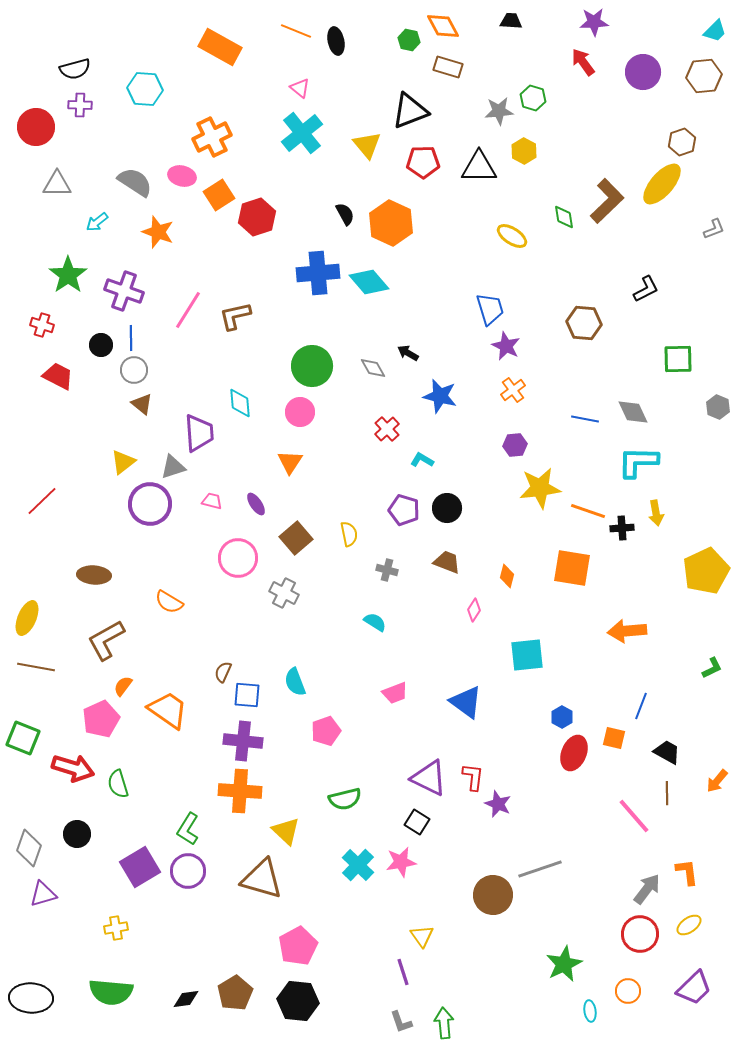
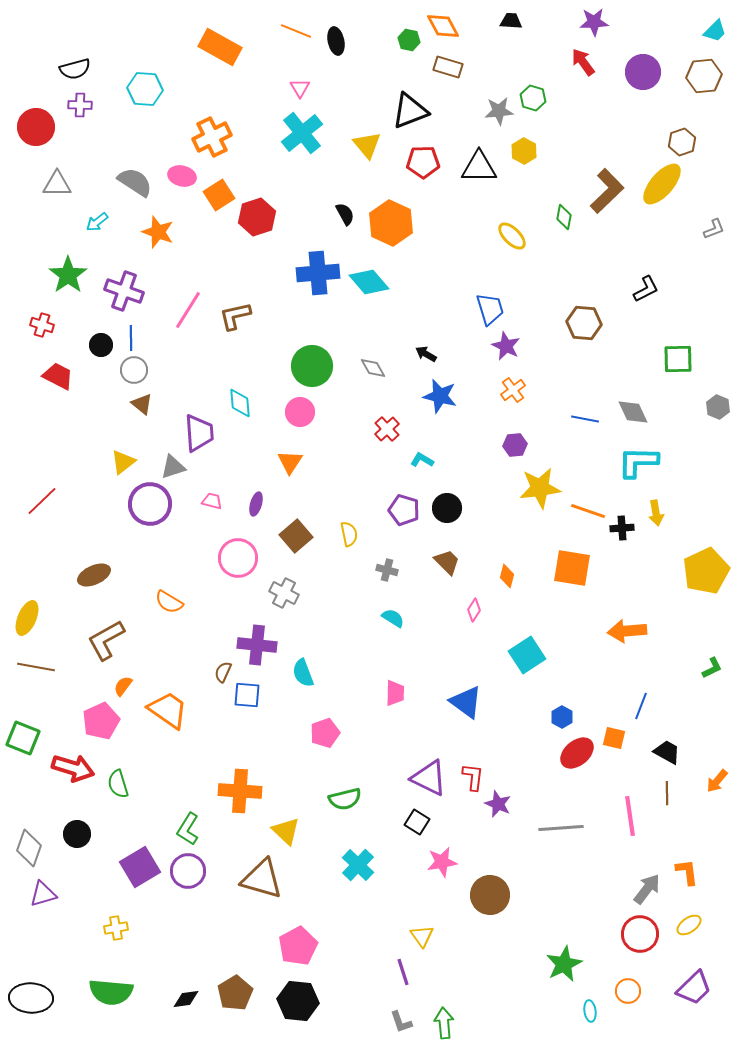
pink triangle at (300, 88): rotated 20 degrees clockwise
brown L-shape at (607, 201): moved 10 px up
green diamond at (564, 217): rotated 20 degrees clockwise
yellow ellipse at (512, 236): rotated 12 degrees clockwise
black arrow at (408, 353): moved 18 px right, 1 px down
purple ellipse at (256, 504): rotated 50 degrees clockwise
brown square at (296, 538): moved 2 px up
brown trapezoid at (447, 562): rotated 24 degrees clockwise
brown ellipse at (94, 575): rotated 28 degrees counterclockwise
cyan semicircle at (375, 622): moved 18 px right, 4 px up
cyan square at (527, 655): rotated 27 degrees counterclockwise
cyan semicircle at (295, 682): moved 8 px right, 9 px up
pink trapezoid at (395, 693): rotated 68 degrees counterclockwise
pink pentagon at (101, 719): moved 2 px down
pink pentagon at (326, 731): moved 1 px left, 2 px down
purple cross at (243, 741): moved 14 px right, 96 px up
red ellipse at (574, 753): moved 3 px right; rotated 28 degrees clockwise
pink line at (634, 816): moved 4 px left; rotated 33 degrees clockwise
pink star at (401, 862): moved 41 px right
gray line at (540, 869): moved 21 px right, 41 px up; rotated 15 degrees clockwise
brown circle at (493, 895): moved 3 px left
